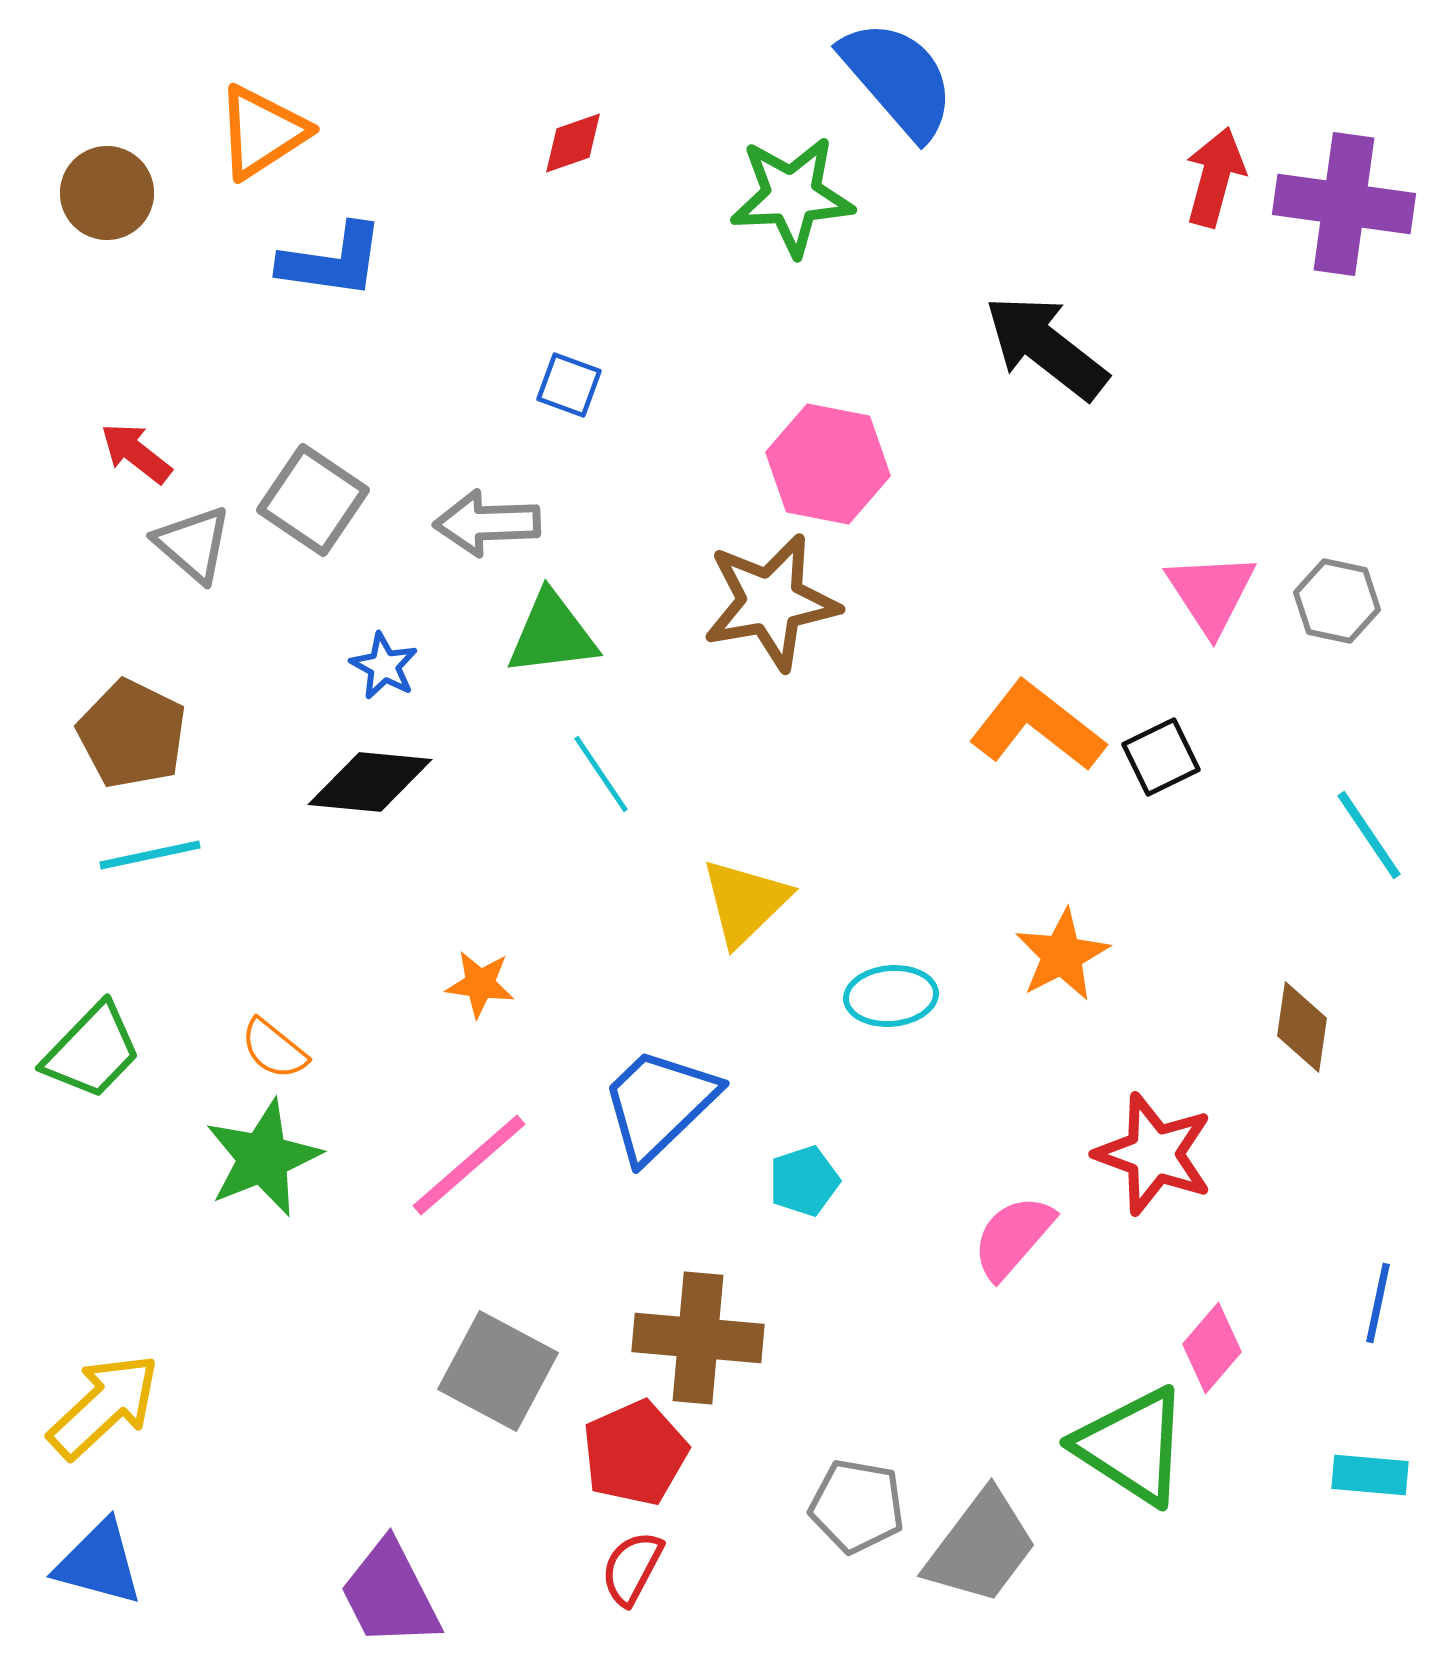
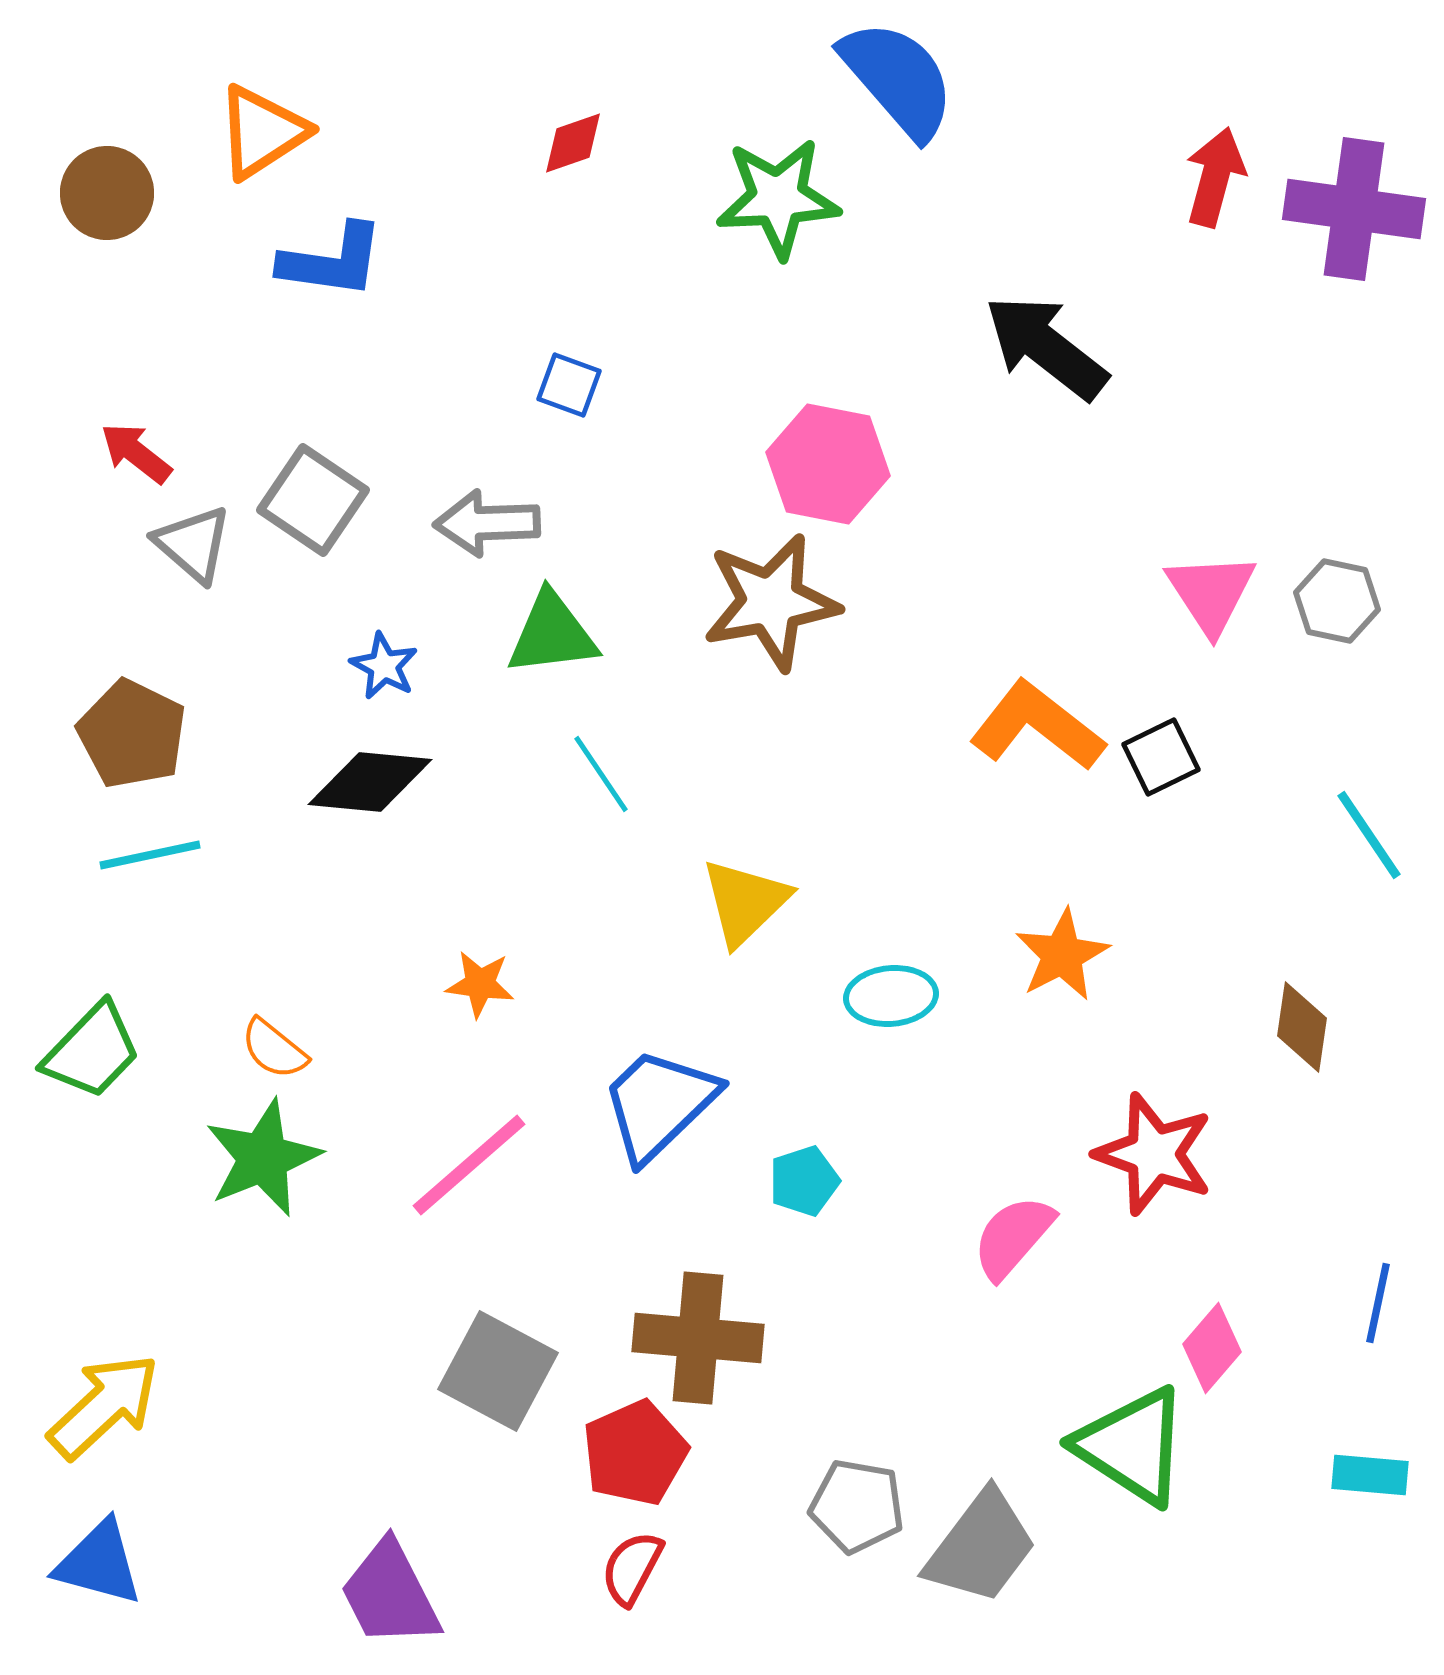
green star at (792, 196): moved 14 px left, 2 px down
purple cross at (1344, 204): moved 10 px right, 5 px down
